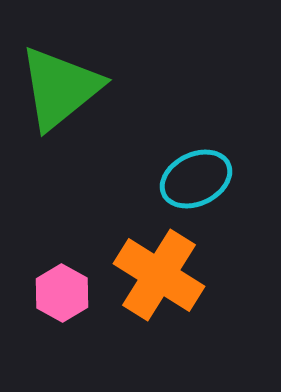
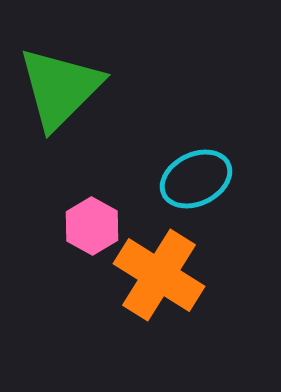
green triangle: rotated 6 degrees counterclockwise
pink hexagon: moved 30 px right, 67 px up
